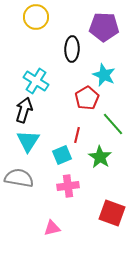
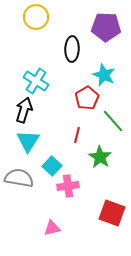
purple pentagon: moved 2 px right
green line: moved 3 px up
cyan square: moved 10 px left, 11 px down; rotated 24 degrees counterclockwise
